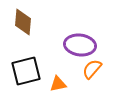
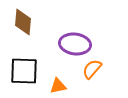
purple ellipse: moved 5 px left, 1 px up
black square: moved 2 px left; rotated 16 degrees clockwise
orange triangle: moved 2 px down
